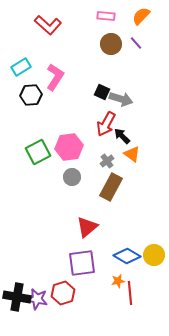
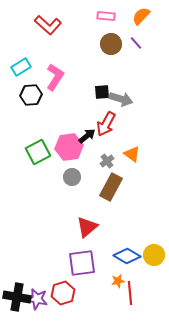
black square: rotated 28 degrees counterclockwise
black arrow: moved 35 px left; rotated 96 degrees clockwise
